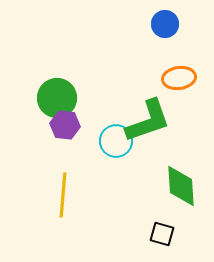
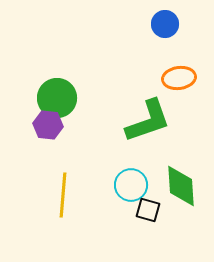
purple hexagon: moved 17 px left
cyan circle: moved 15 px right, 44 px down
black square: moved 14 px left, 24 px up
